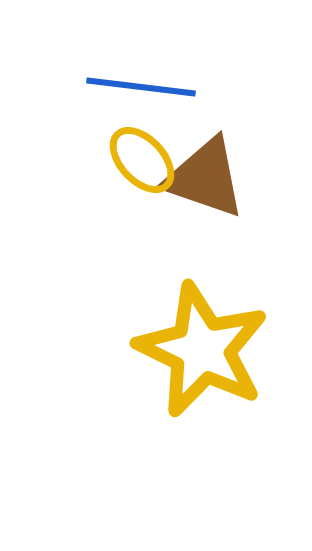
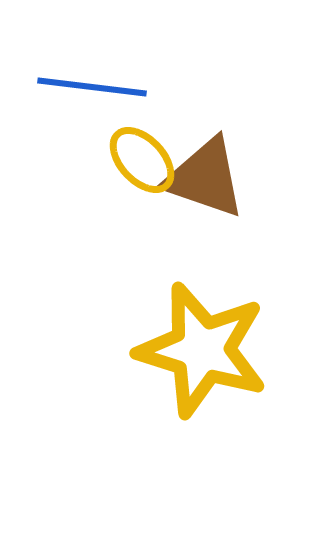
blue line: moved 49 px left
yellow star: rotated 9 degrees counterclockwise
